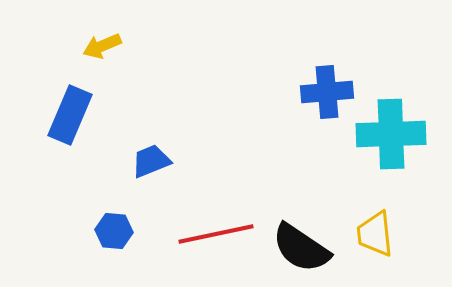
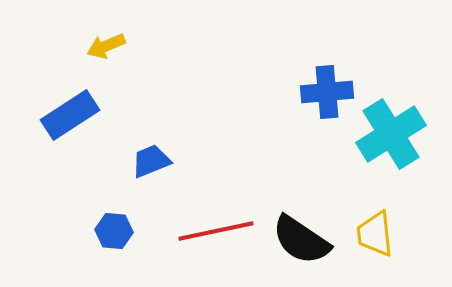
yellow arrow: moved 4 px right
blue rectangle: rotated 34 degrees clockwise
cyan cross: rotated 30 degrees counterclockwise
red line: moved 3 px up
black semicircle: moved 8 px up
